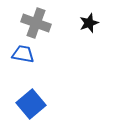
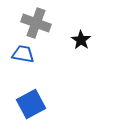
black star: moved 8 px left, 17 px down; rotated 18 degrees counterclockwise
blue square: rotated 12 degrees clockwise
